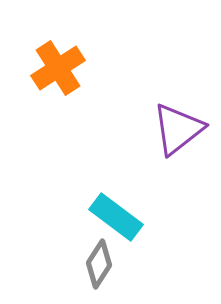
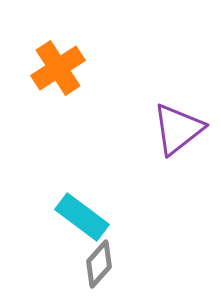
cyan rectangle: moved 34 px left
gray diamond: rotated 9 degrees clockwise
